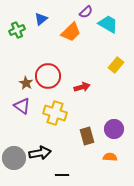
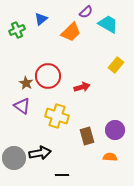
yellow cross: moved 2 px right, 3 px down
purple circle: moved 1 px right, 1 px down
